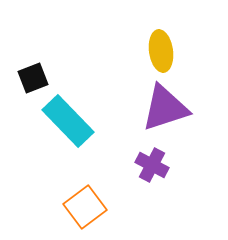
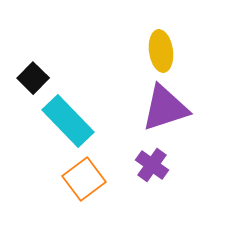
black square: rotated 24 degrees counterclockwise
purple cross: rotated 8 degrees clockwise
orange square: moved 1 px left, 28 px up
